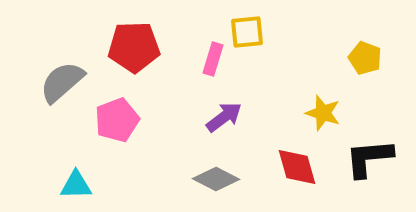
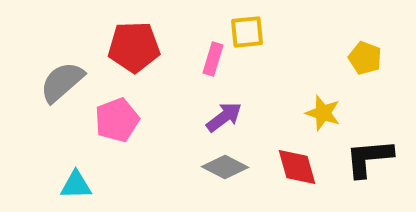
gray diamond: moved 9 px right, 12 px up
